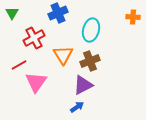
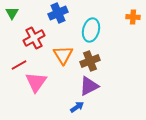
purple triangle: moved 6 px right, 1 px down
